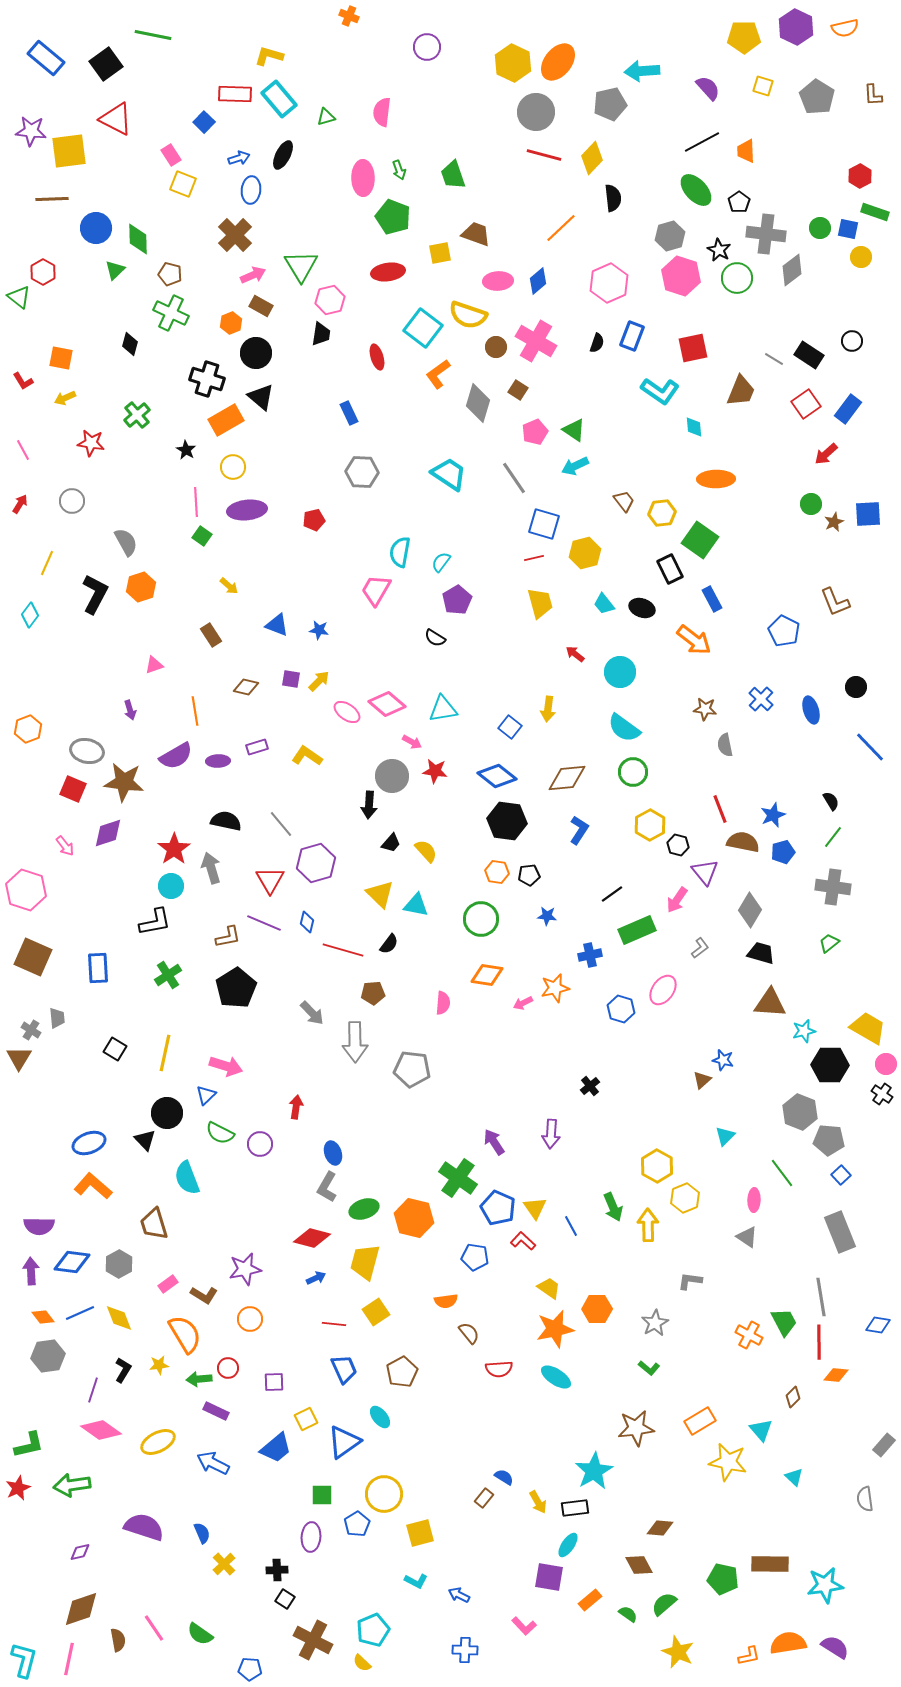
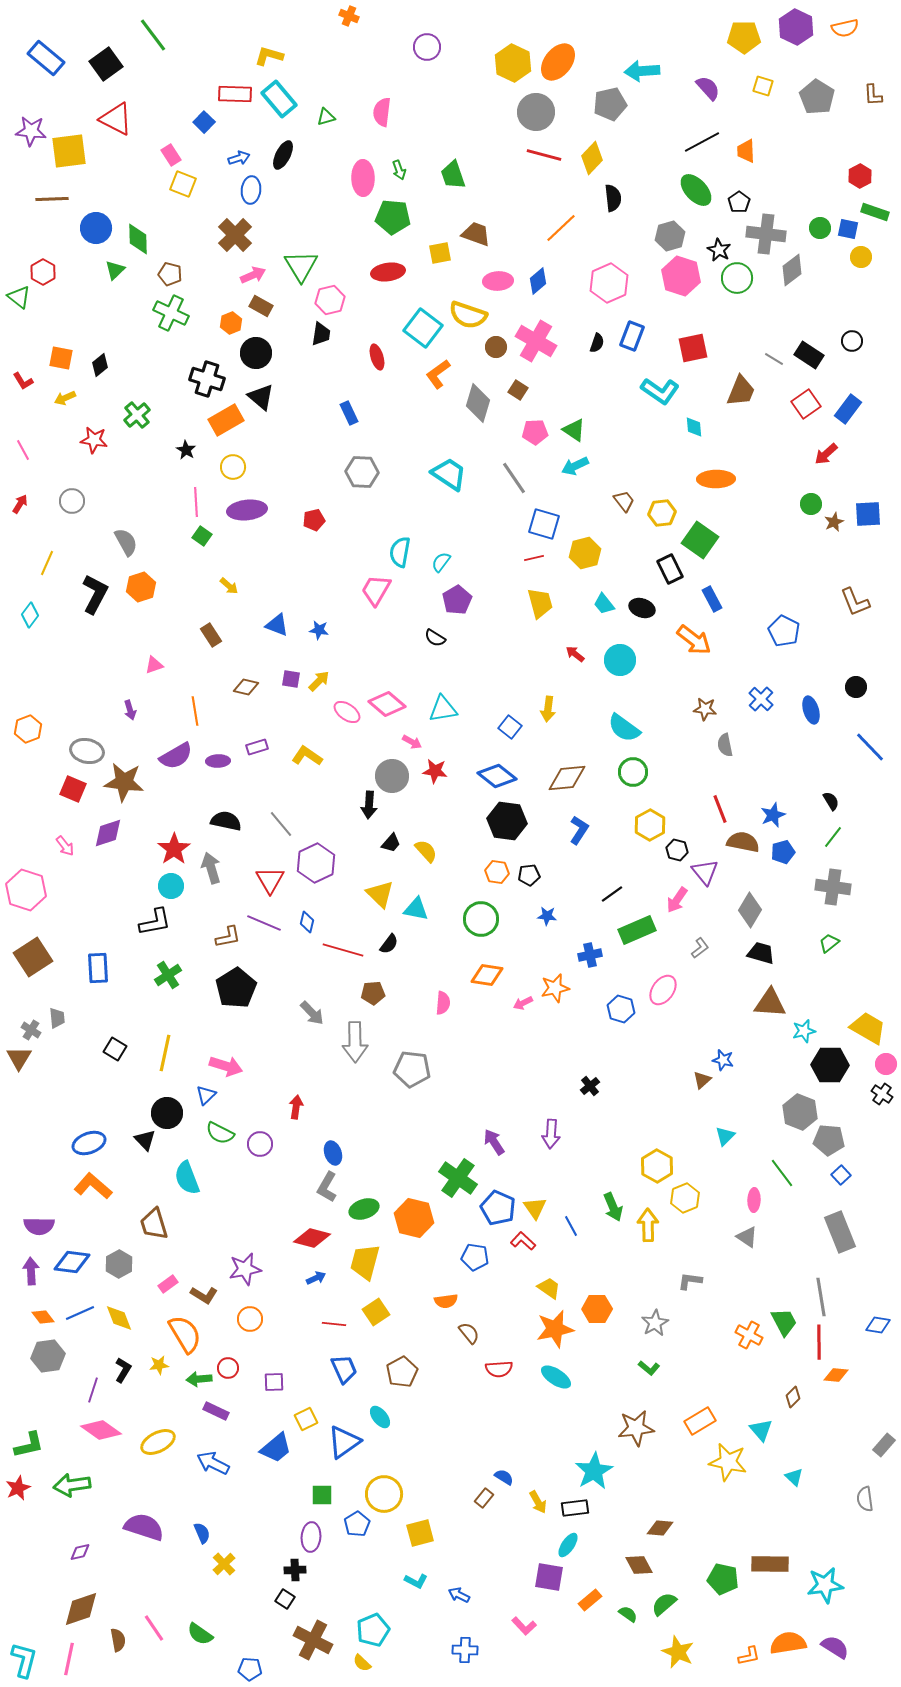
green line at (153, 35): rotated 42 degrees clockwise
green pentagon at (393, 217): rotated 16 degrees counterclockwise
black diamond at (130, 344): moved 30 px left, 21 px down; rotated 35 degrees clockwise
pink pentagon at (535, 432): rotated 20 degrees clockwise
red star at (91, 443): moved 3 px right, 3 px up
brown L-shape at (835, 602): moved 20 px right
cyan circle at (620, 672): moved 12 px up
black hexagon at (678, 845): moved 1 px left, 5 px down
purple hexagon at (316, 863): rotated 9 degrees counterclockwise
cyan triangle at (416, 905): moved 4 px down
brown square at (33, 957): rotated 33 degrees clockwise
black cross at (277, 1570): moved 18 px right
